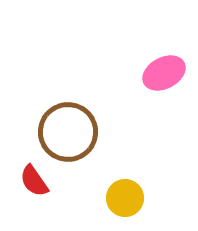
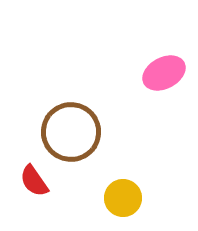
brown circle: moved 3 px right
yellow circle: moved 2 px left
